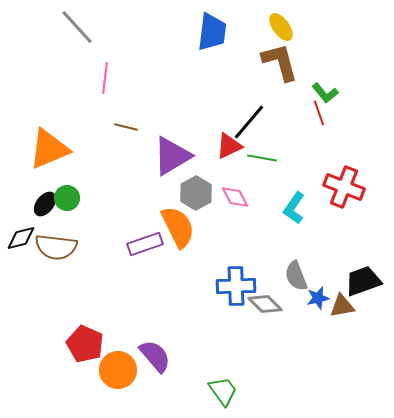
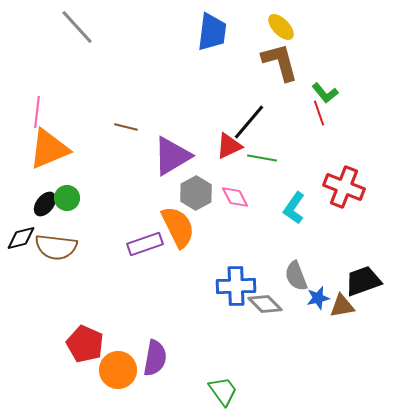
yellow ellipse: rotated 8 degrees counterclockwise
pink line: moved 68 px left, 34 px down
purple semicircle: moved 2 px down; rotated 51 degrees clockwise
